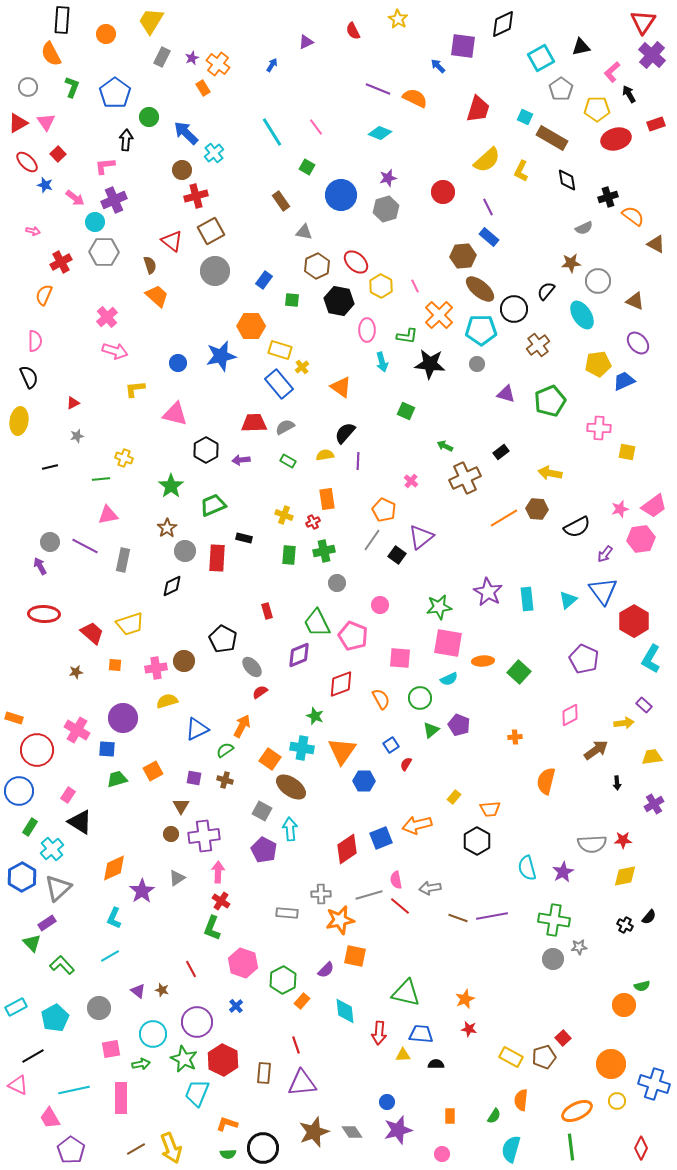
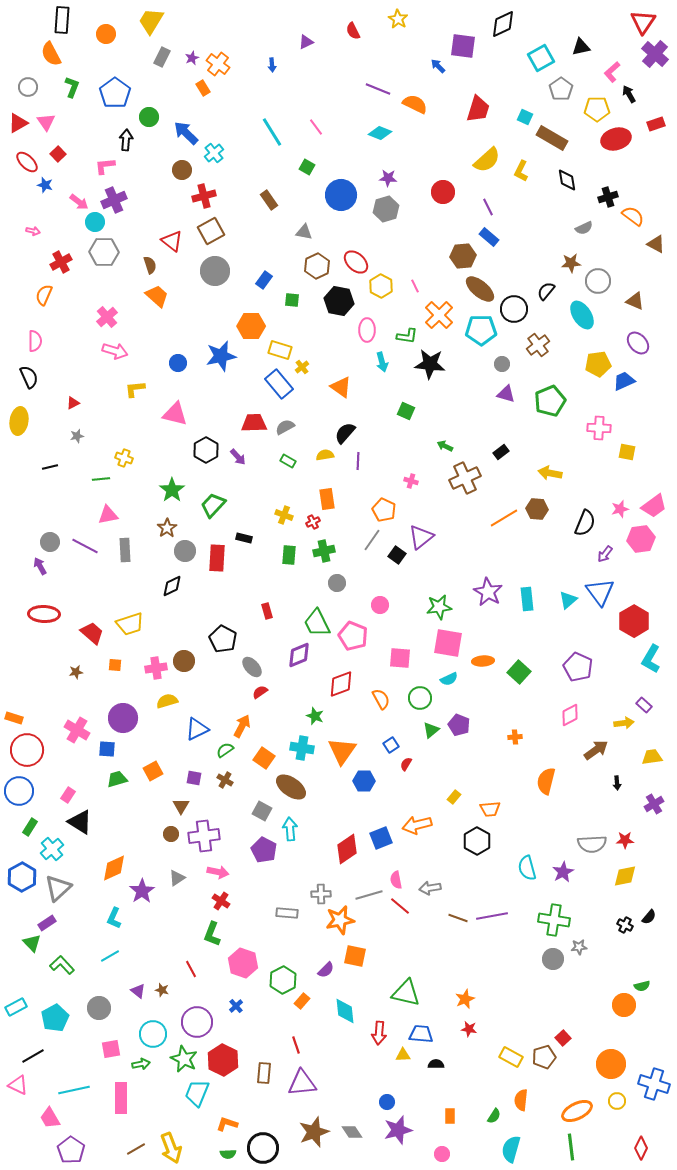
purple cross at (652, 55): moved 3 px right, 1 px up
blue arrow at (272, 65): rotated 144 degrees clockwise
orange semicircle at (415, 98): moved 6 px down
purple star at (388, 178): rotated 18 degrees clockwise
red cross at (196, 196): moved 8 px right
pink arrow at (75, 198): moved 4 px right, 4 px down
brown rectangle at (281, 201): moved 12 px left, 1 px up
gray circle at (477, 364): moved 25 px right
purple arrow at (241, 460): moved 3 px left, 3 px up; rotated 126 degrees counterclockwise
pink cross at (411, 481): rotated 24 degrees counterclockwise
green star at (171, 486): moved 1 px right, 4 px down
green trapezoid at (213, 505): rotated 24 degrees counterclockwise
black semicircle at (577, 527): moved 8 px right, 4 px up; rotated 40 degrees counterclockwise
gray rectangle at (123, 560): moved 2 px right, 10 px up; rotated 15 degrees counterclockwise
blue triangle at (603, 591): moved 3 px left, 1 px down
purple pentagon at (584, 659): moved 6 px left, 8 px down
red circle at (37, 750): moved 10 px left
orange square at (270, 759): moved 6 px left, 1 px up
brown cross at (225, 780): rotated 14 degrees clockwise
red star at (623, 840): moved 2 px right
pink arrow at (218, 872): rotated 100 degrees clockwise
green L-shape at (212, 928): moved 6 px down
